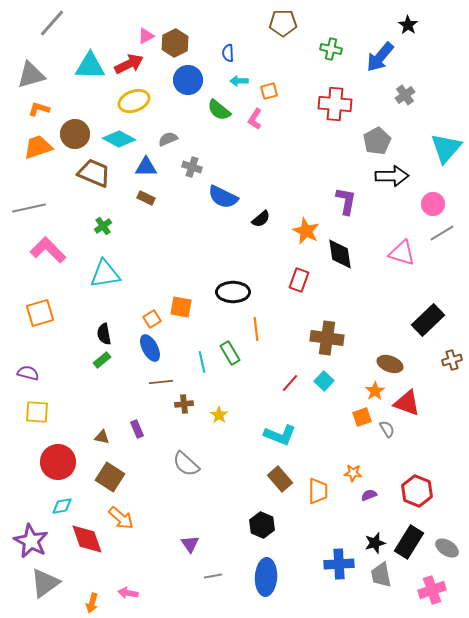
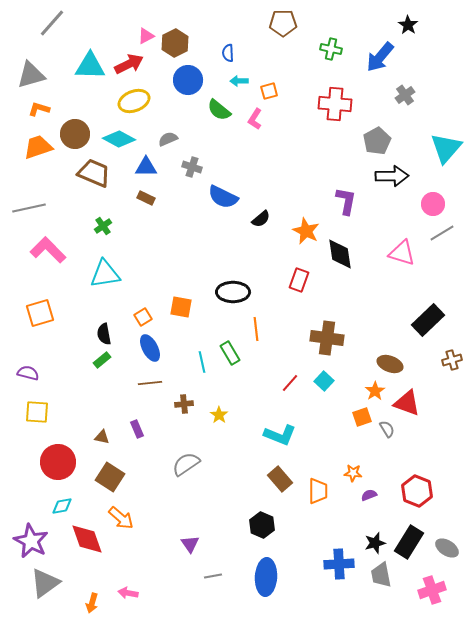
orange square at (152, 319): moved 9 px left, 2 px up
brown line at (161, 382): moved 11 px left, 1 px down
gray semicircle at (186, 464): rotated 104 degrees clockwise
